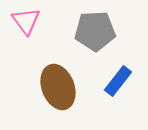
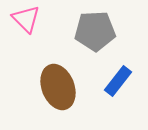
pink triangle: moved 2 px up; rotated 8 degrees counterclockwise
